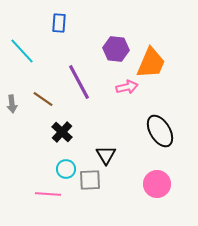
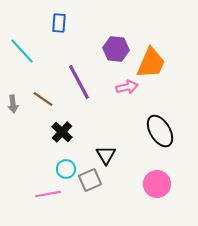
gray arrow: moved 1 px right
gray square: rotated 20 degrees counterclockwise
pink line: rotated 15 degrees counterclockwise
